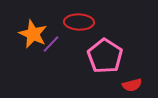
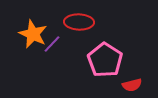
purple line: moved 1 px right
pink pentagon: moved 4 px down
